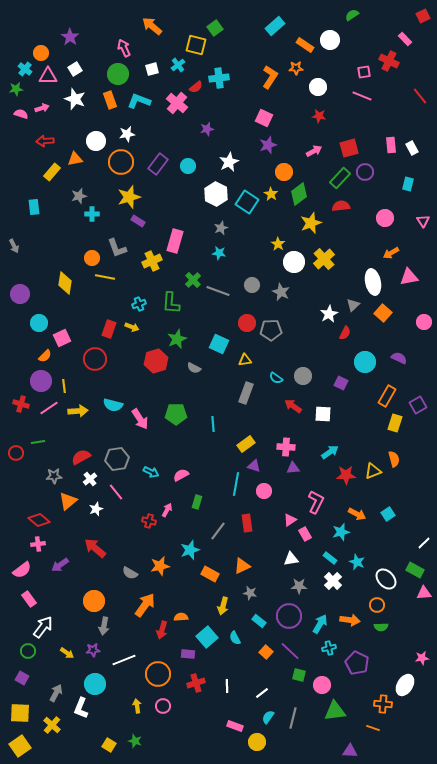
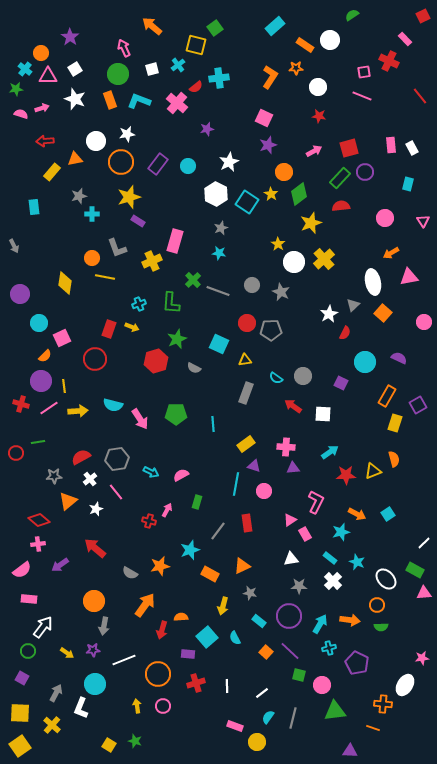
pink rectangle at (29, 599): rotated 49 degrees counterclockwise
